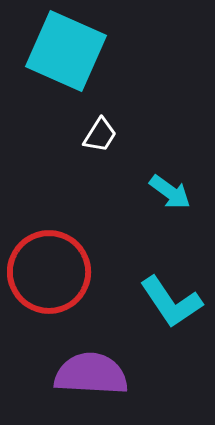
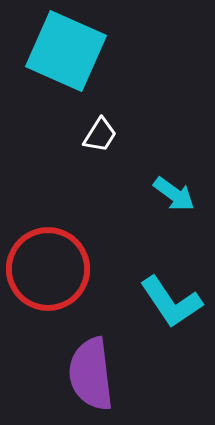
cyan arrow: moved 4 px right, 2 px down
red circle: moved 1 px left, 3 px up
purple semicircle: rotated 100 degrees counterclockwise
